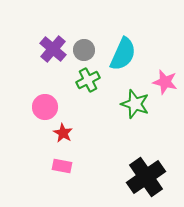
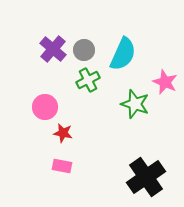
pink star: rotated 10 degrees clockwise
red star: rotated 18 degrees counterclockwise
